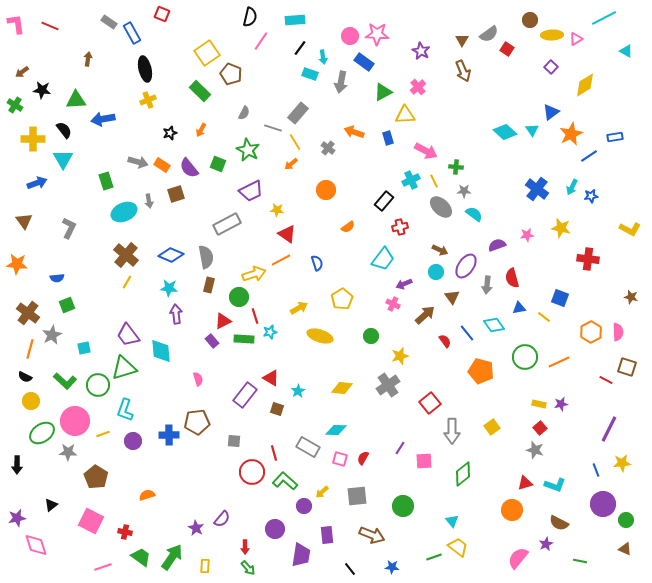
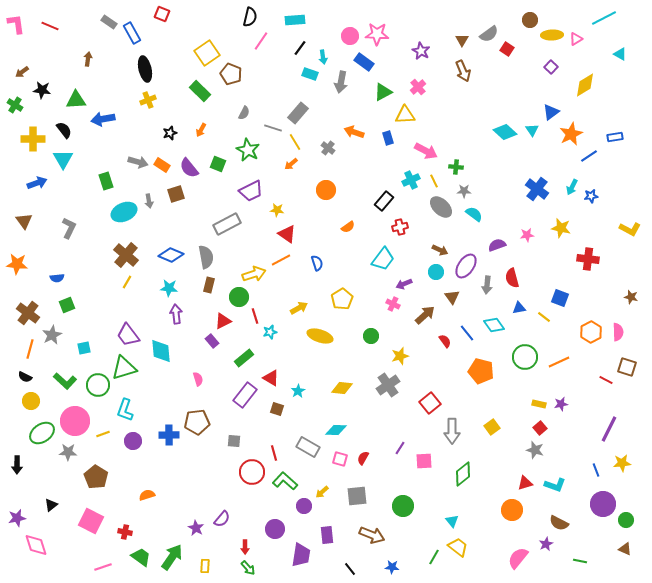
cyan triangle at (626, 51): moved 6 px left, 3 px down
green rectangle at (244, 339): moved 19 px down; rotated 42 degrees counterclockwise
green line at (434, 557): rotated 42 degrees counterclockwise
